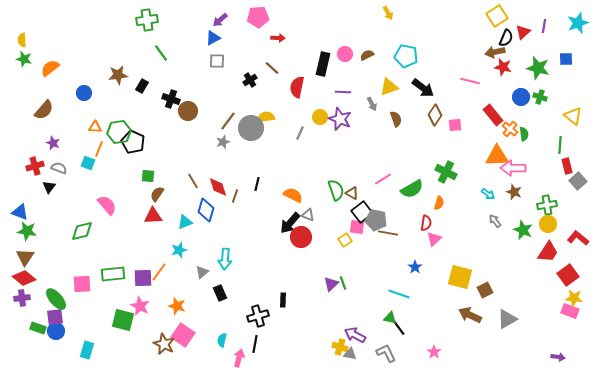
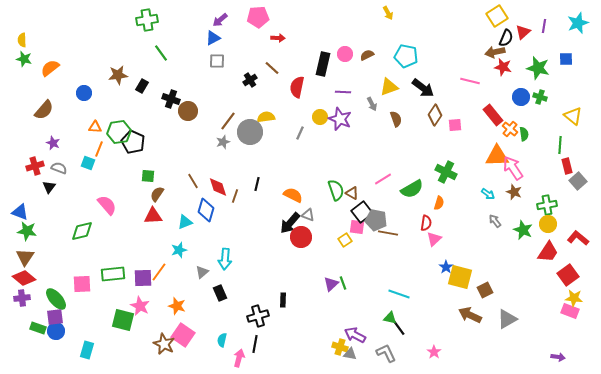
gray circle at (251, 128): moved 1 px left, 4 px down
pink arrow at (513, 168): rotated 55 degrees clockwise
blue star at (415, 267): moved 31 px right
